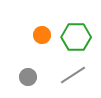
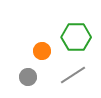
orange circle: moved 16 px down
